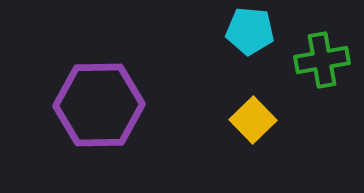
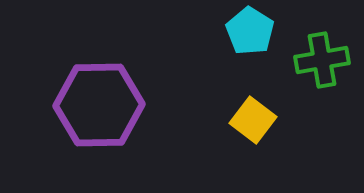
cyan pentagon: rotated 27 degrees clockwise
yellow square: rotated 9 degrees counterclockwise
